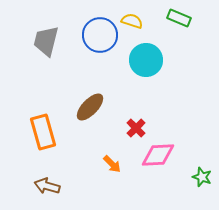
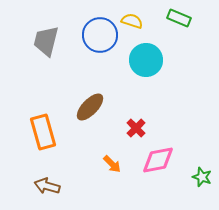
pink diamond: moved 5 px down; rotated 8 degrees counterclockwise
